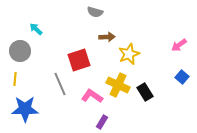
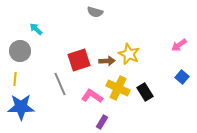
brown arrow: moved 24 px down
yellow star: rotated 25 degrees counterclockwise
yellow cross: moved 3 px down
blue star: moved 4 px left, 2 px up
